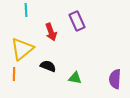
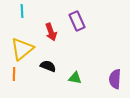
cyan line: moved 4 px left, 1 px down
